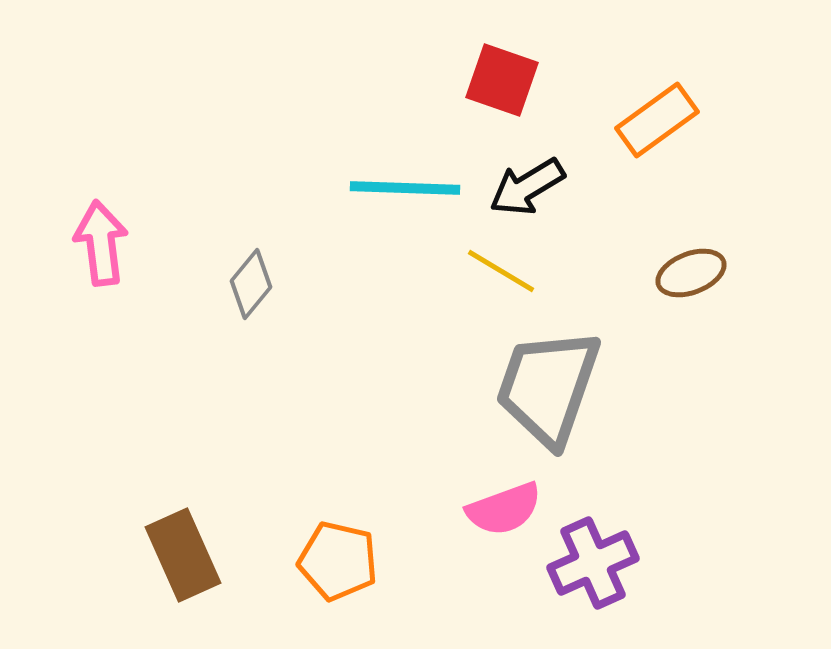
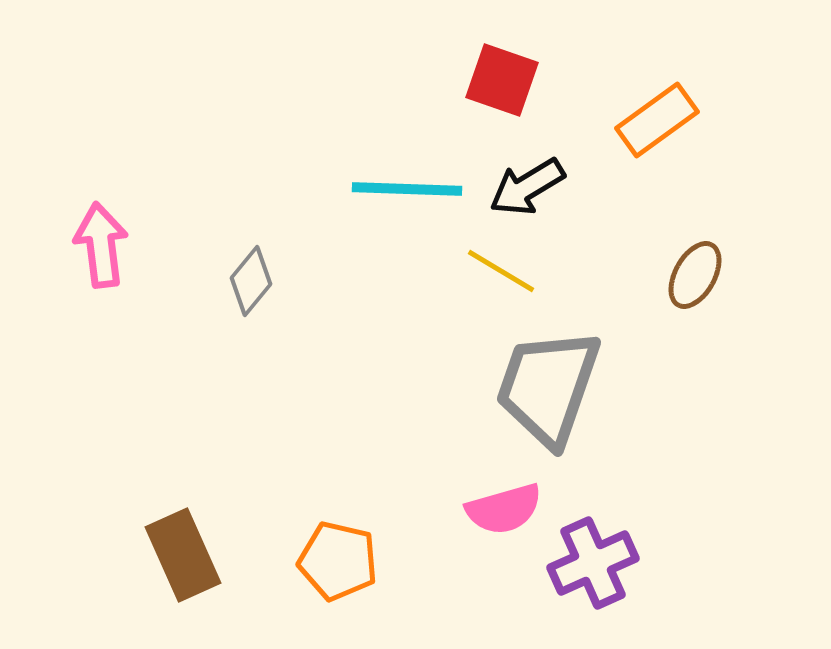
cyan line: moved 2 px right, 1 px down
pink arrow: moved 2 px down
brown ellipse: moved 4 px right, 2 px down; rotated 40 degrees counterclockwise
gray diamond: moved 3 px up
pink semicircle: rotated 4 degrees clockwise
